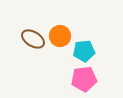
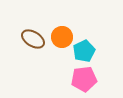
orange circle: moved 2 px right, 1 px down
cyan pentagon: rotated 20 degrees counterclockwise
